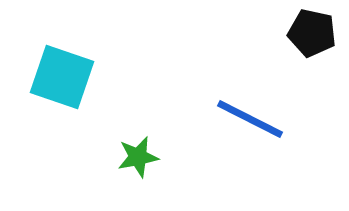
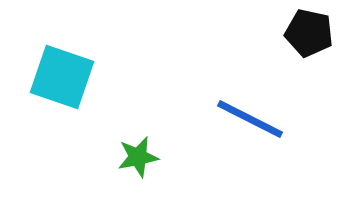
black pentagon: moved 3 px left
